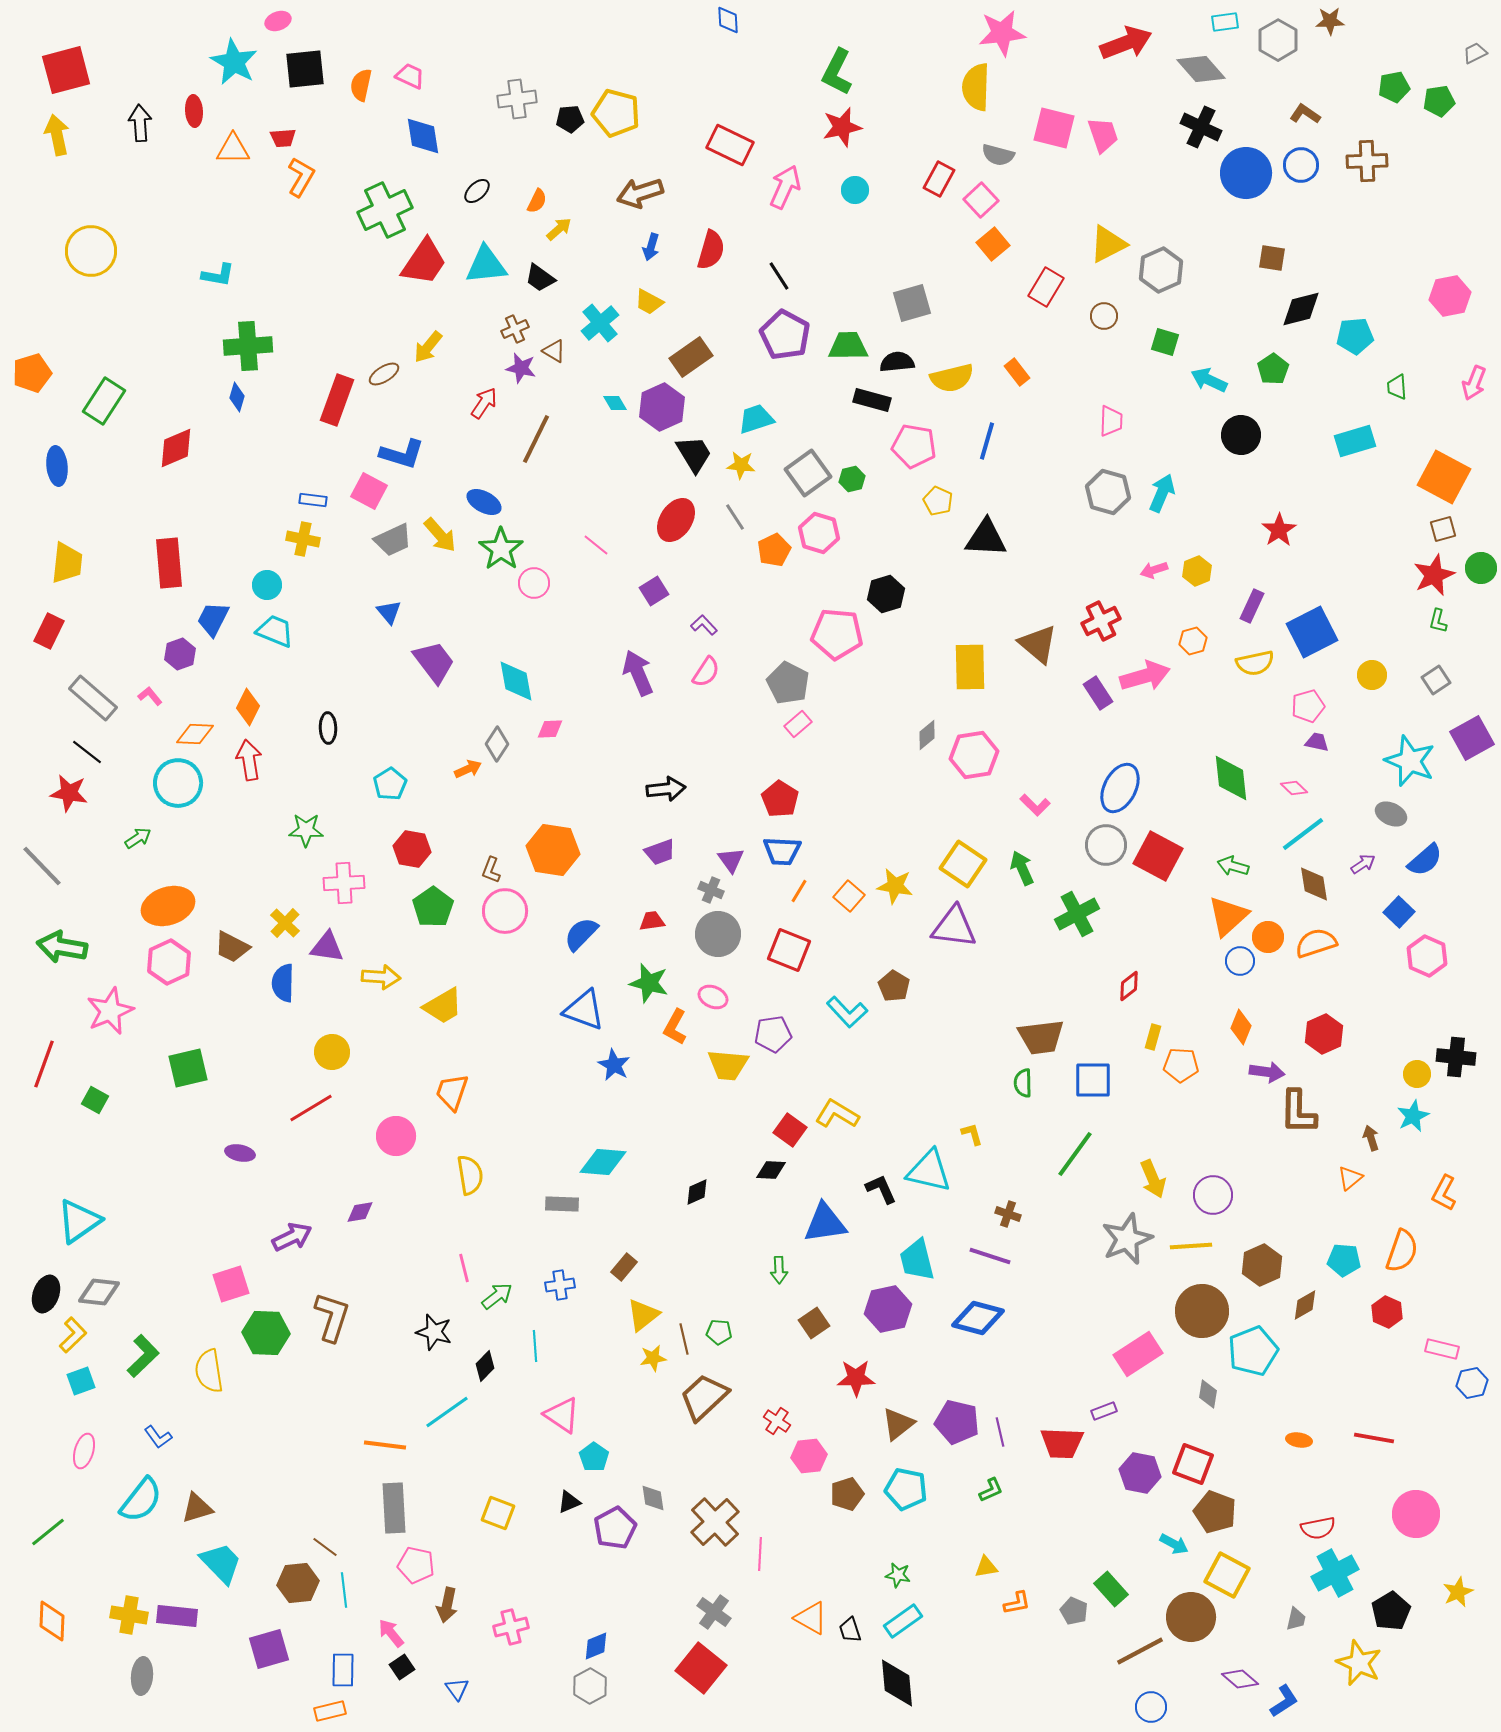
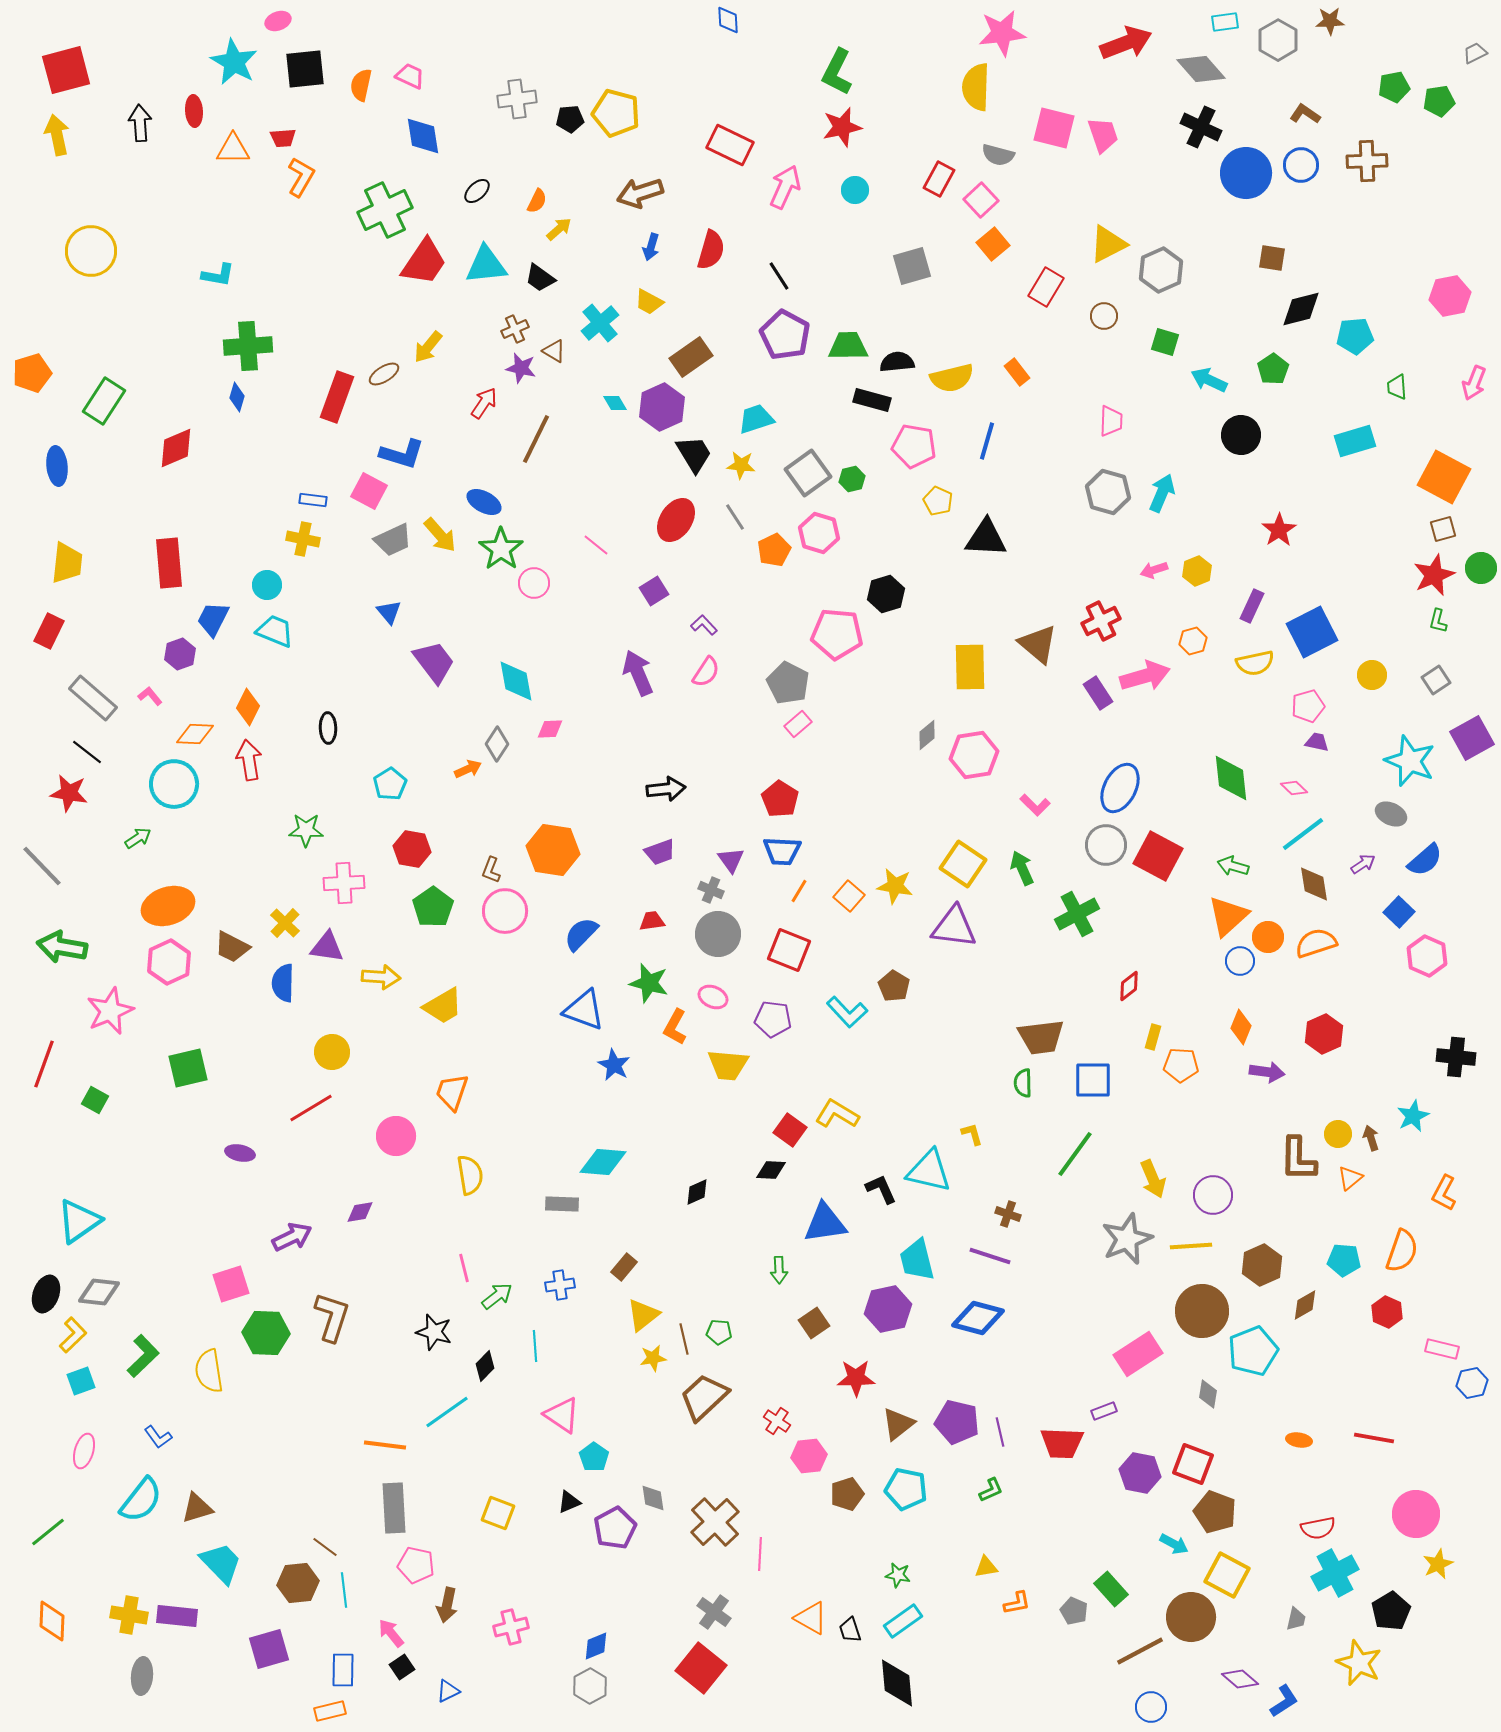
gray square at (912, 303): moved 37 px up
red rectangle at (337, 400): moved 3 px up
cyan circle at (178, 783): moved 4 px left, 1 px down
purple pentagon at (773, 1034): moved 15 px up; rotated 15 degrees clockwise
yellow circle at (1417, 1074): moved 79 px left, 60 px down
brown L-shape at (1298, 1112): moved 47 px down
yellow star at (1458, 1592): moved 20 px left, 28 px up
blue triangle at (457, 1689): moved 9 px left, 2 px down; rotated 40 degrees clockwise
